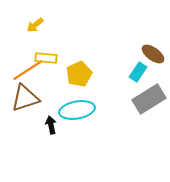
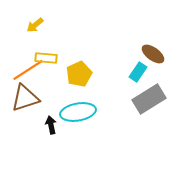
cyan ellipse: moved 1 px right, 2 px down
